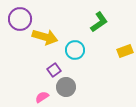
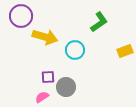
purple circle: moved 1 px right, 3 px up
purple square: moved 6 px left, 7 px down; rotated 32 degrees clockwise
